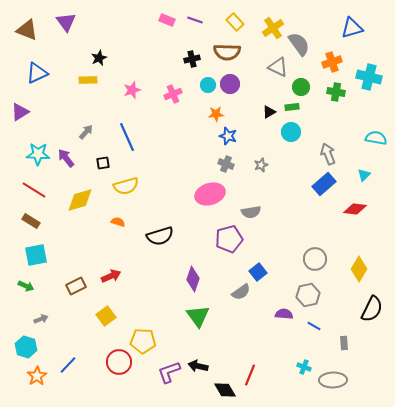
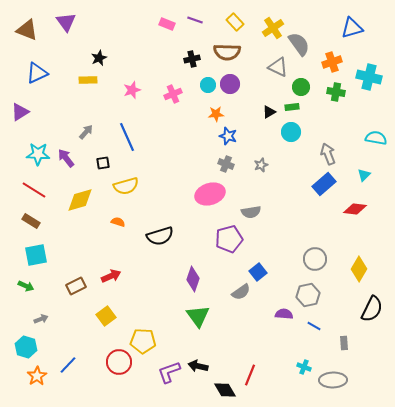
pink rectangle at (167, 20): moved 4 px down
